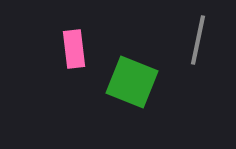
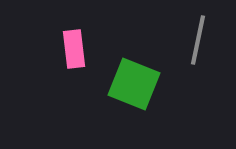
green square: moved 2 px right, 2 px down
